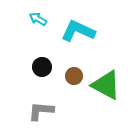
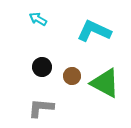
cyan L-shape: moved 16 px right
brown circle: moved 2 px left
green triangle: moved 1 px left, 2 px up
gray L-shape: moved 3 px up
